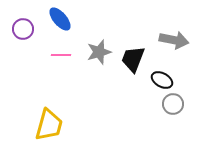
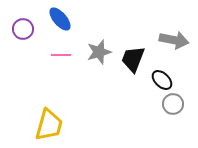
black ellipse: rotated 15 degrees clockwise
